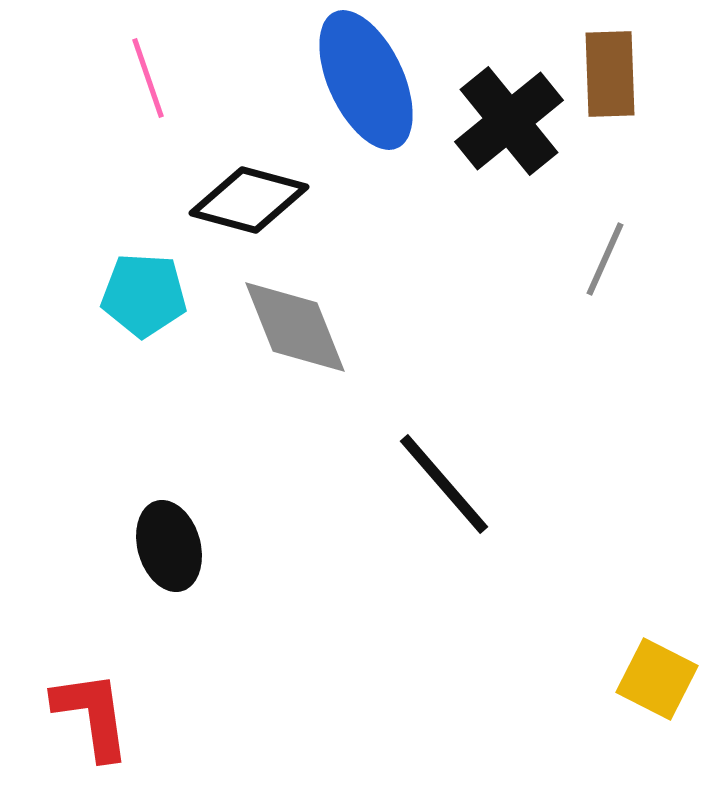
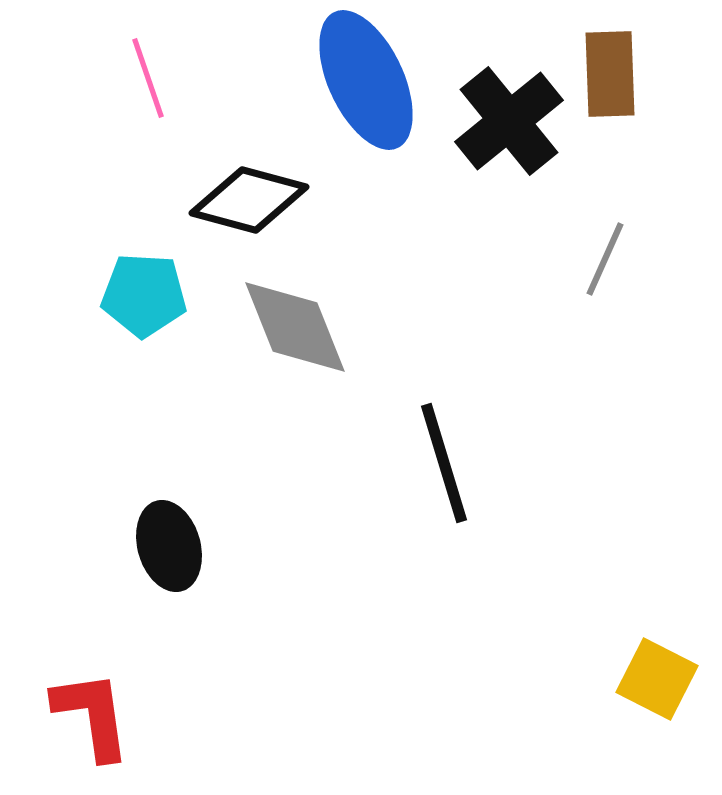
black line: moved 21 px up; rotated 24 degrees clockwise
